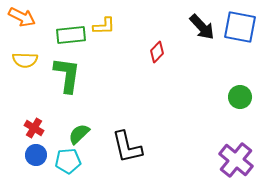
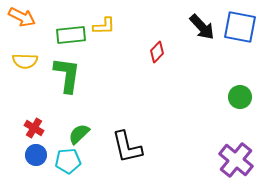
yellow semicircle: moved 1 px down
